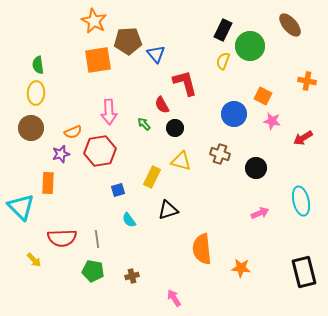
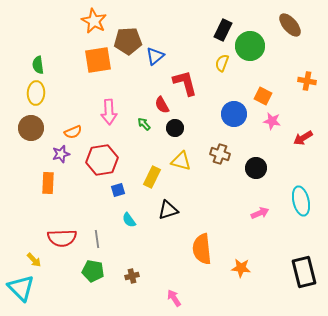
blue triangle at (156, 54): moved 1 px left, 2 px down; rotated 30 degrees clockwise
yellow semicircle at (223, 61): moved 1 px left, 2 px down
red hexagon at (100, 151): moved 2 px right, 9 px down
cyan triangle at (21, 207): moved 81 px down
